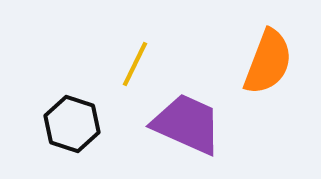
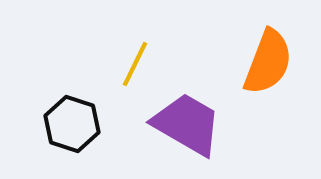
purple trapezoid: rotated 6 degrees clockwise
